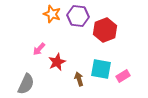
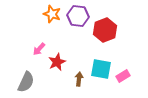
brown arrow: rotated 24 degrees clockwise
gray semicircle: moved 2 px up
